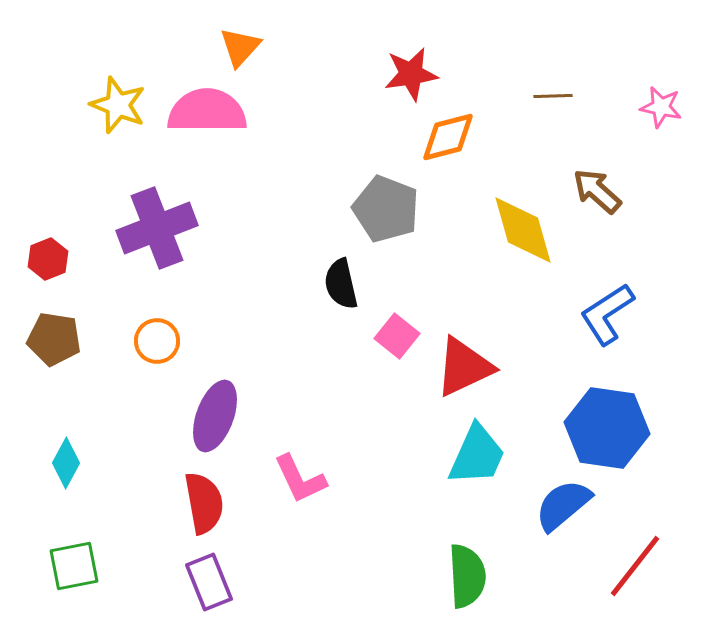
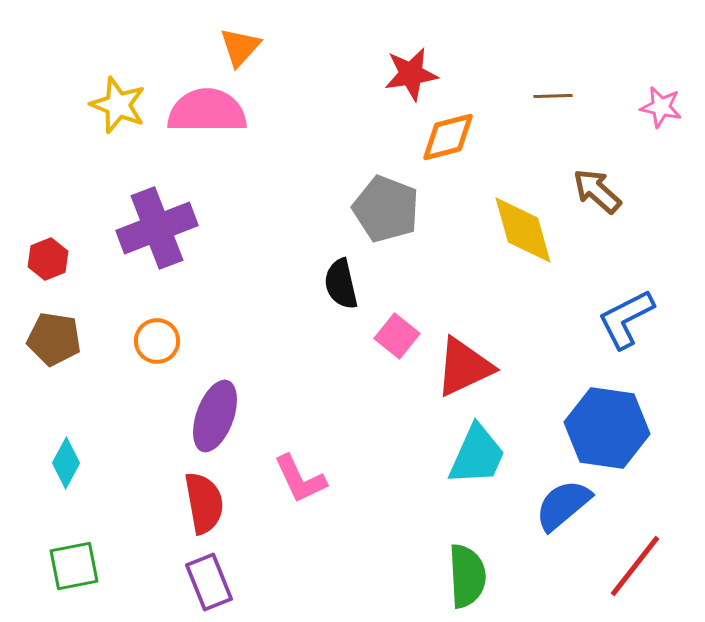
blue L-shape: moved 19 px right, 5 px down; rotated 6 degrees clockwise
